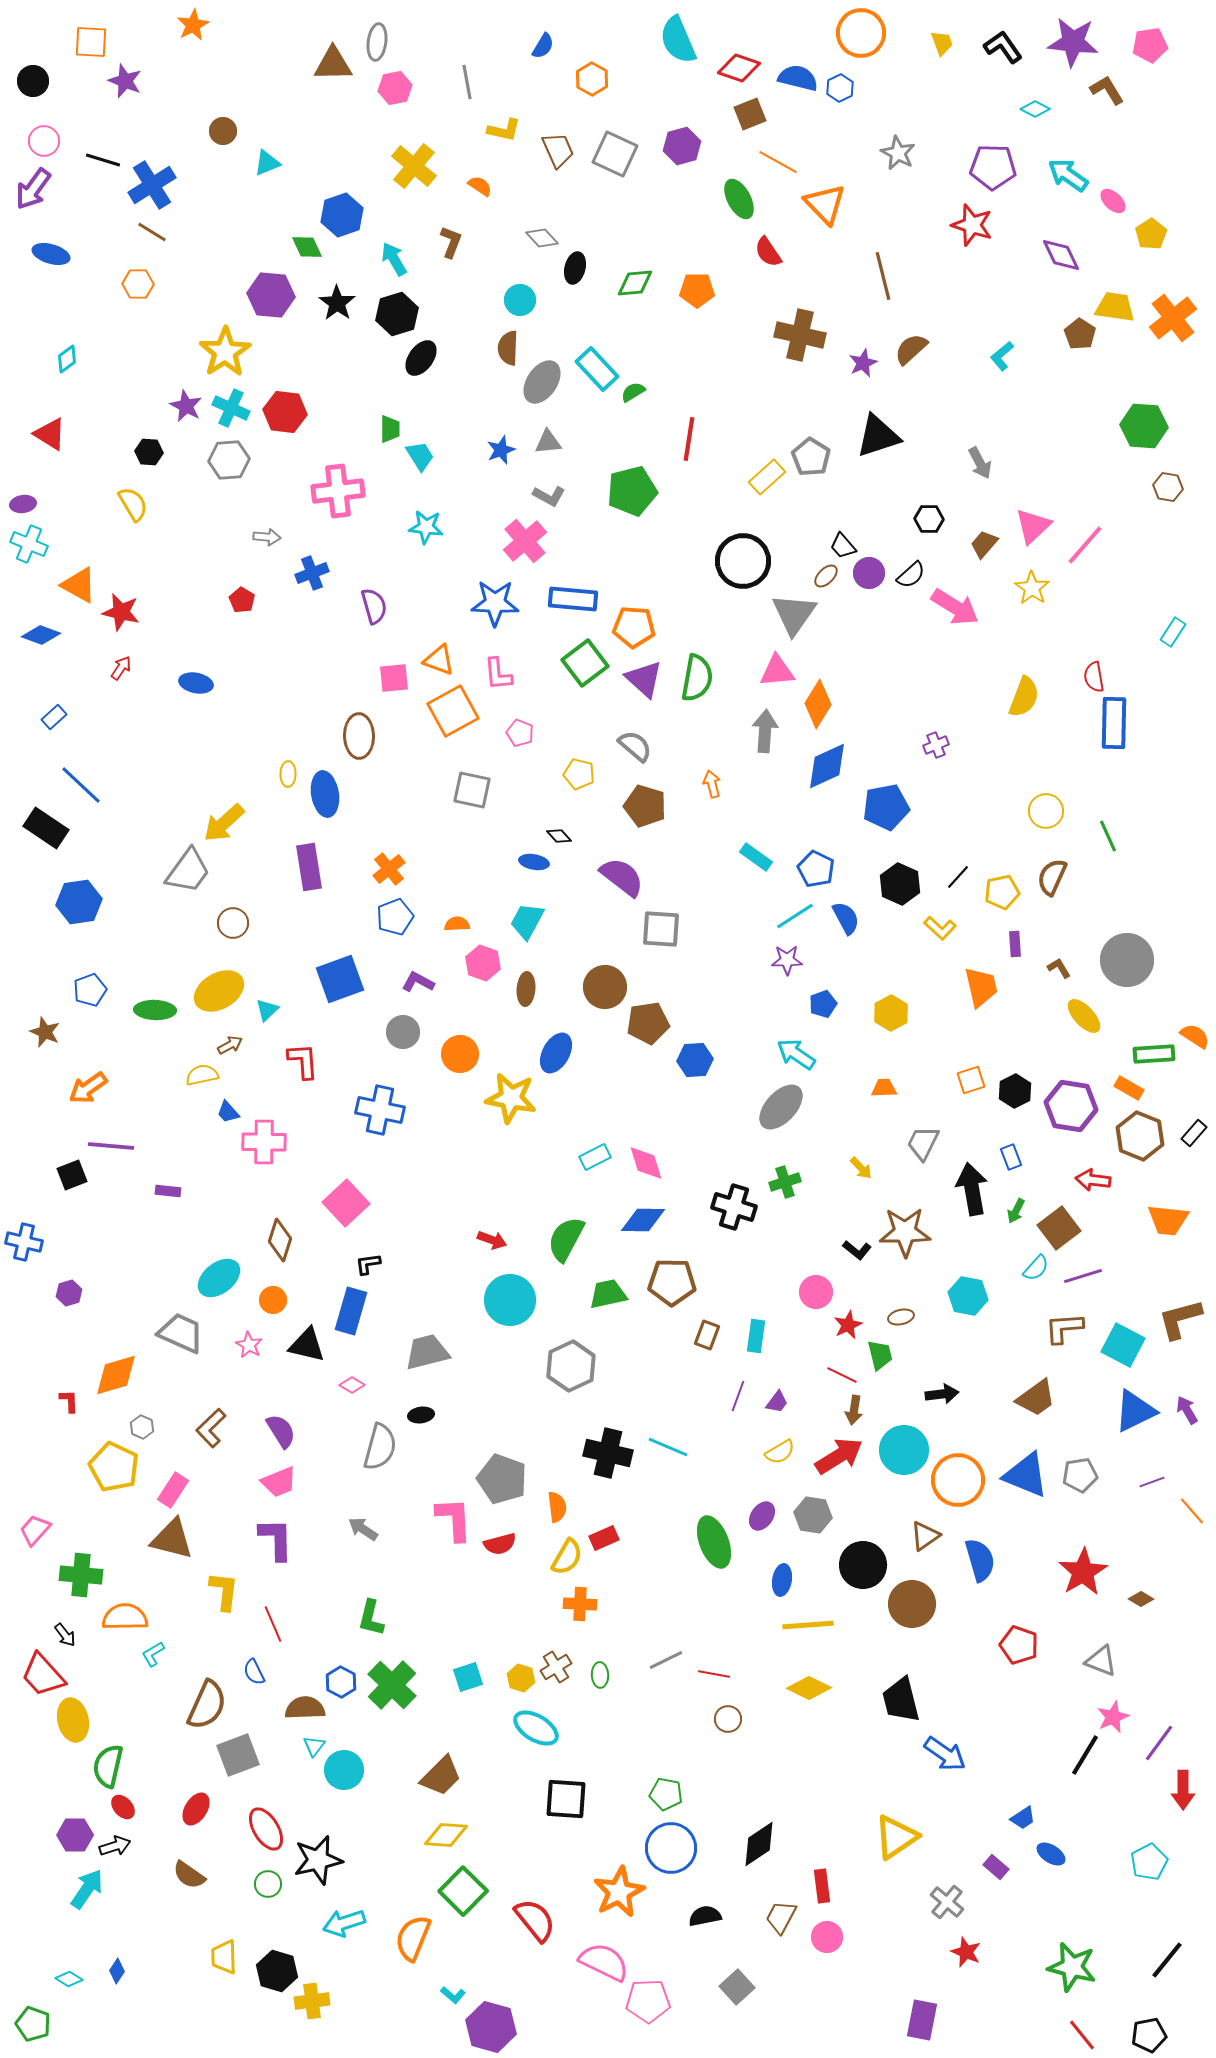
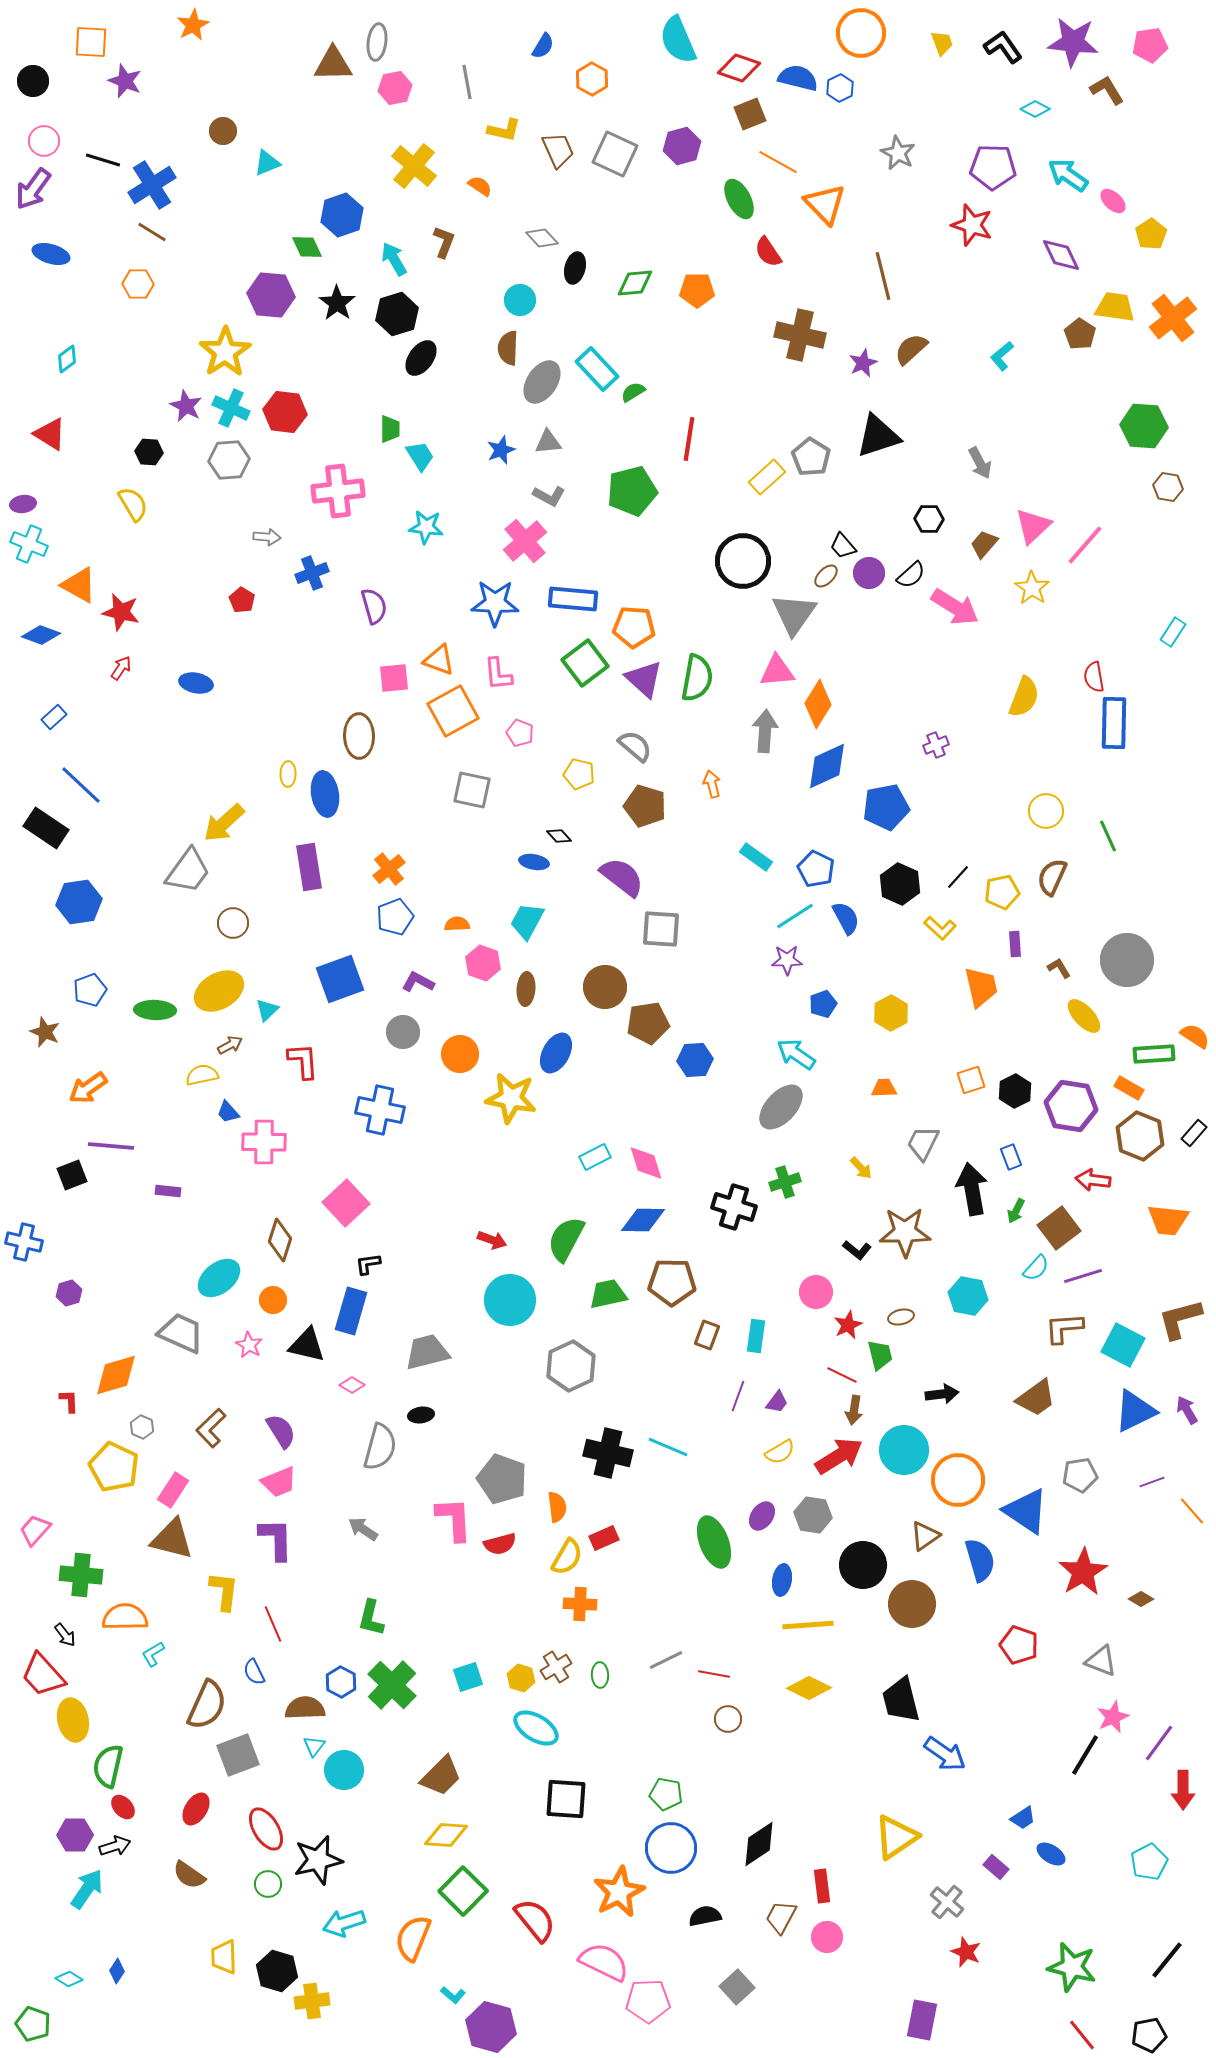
brown L-shape at (451, 242): moved 7 px left
blue triangle at (1026, 1475): moved 36 px down; rotated 12 degrees clockwise
